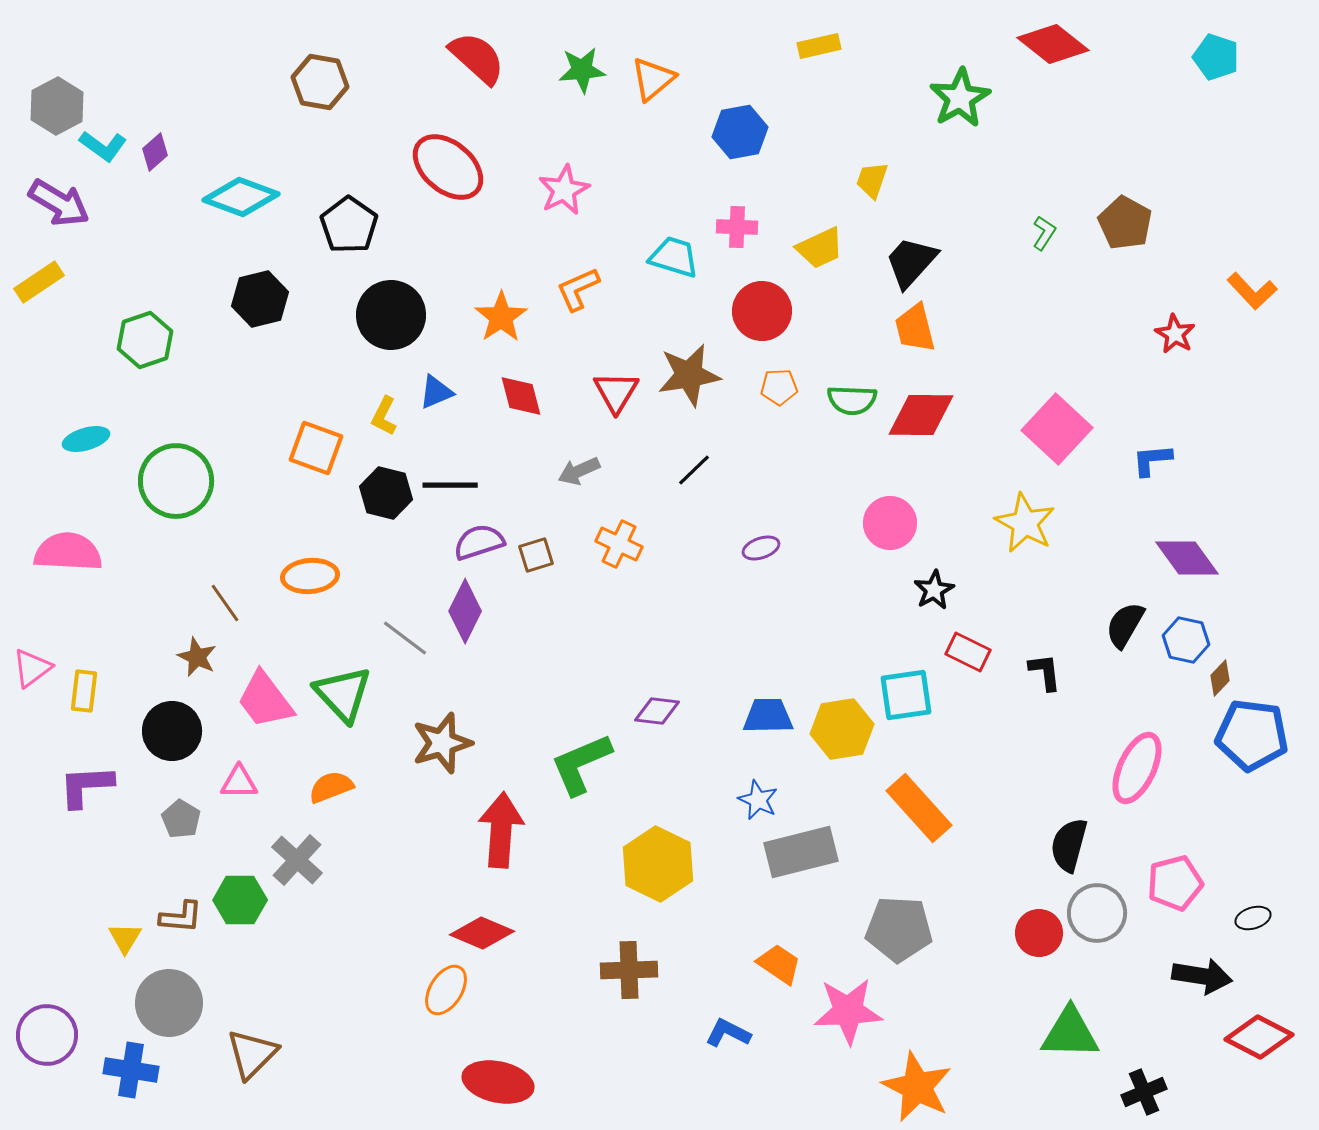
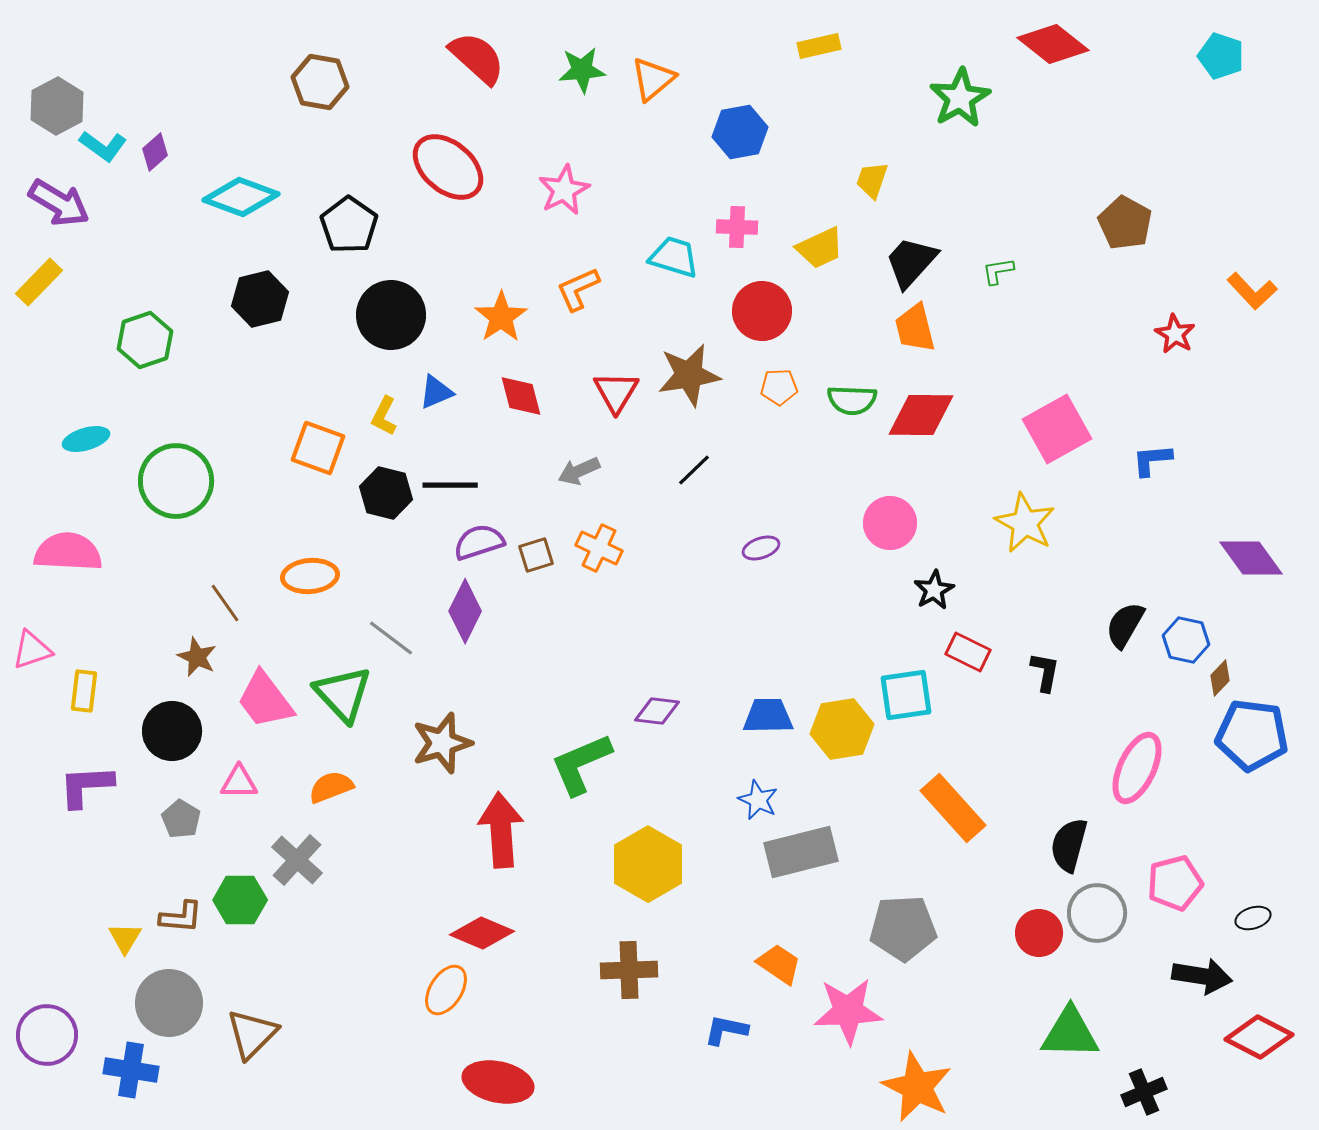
cyan pentagon at (1216, 57): moved 5 px right, 1 px up
green L-shape at (1044, 233): moved 46 px left, 38 px down; rotated 132 degrees counterclockwise
yellow rectangle at (39, 282): rotated 12 degrees counterclockwise
pink square at (1057, 429): rotated 18 degrees clockwise
orange square at (316, 448): moved 2 px right
orange cross at (619, 544): moved 20 px left, 4 px down
purple diamond at (1187, 558): moved 64 px right
gray line at (405, 638): moved 14 px left
pink triangle at (32, 668): moved 18 px up; rotated 18 degrees clockwise
black L-shape at (1045, 672): rotated 18 degrees clockwise
orange rectangle at (919, 808): moved 34 px right
red arrow at (501, 830): rotated 8 degrees counterclockwise
yellow hexagon at (658, 864): moved 10 px left; rotated 4 degrees clockwise
gray pentagon at (899, 929): moved 4 px right, 1 px up; rotated 6 degrees counterclockwise
blue L-shape at (728, 1033): moved 2 px left, 3 px up; rotated 15 degrees counterclockwise
brown triangle at (252, 1054): moved 20 px up
